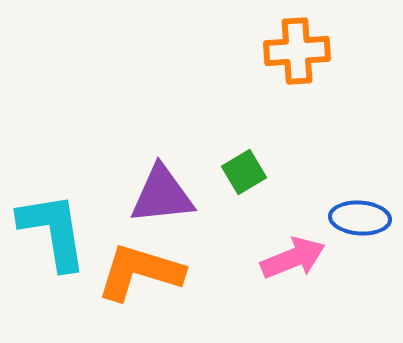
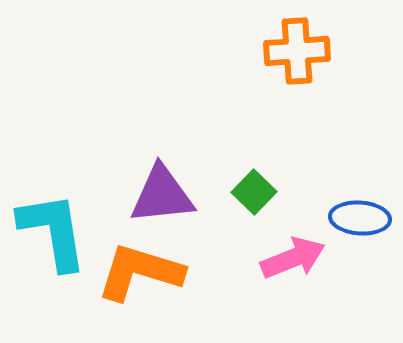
green square: moved 10 px right, 20 px down; rotated 15 degrees counterclockwise
